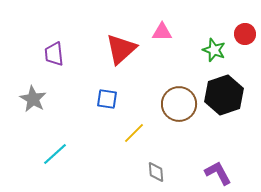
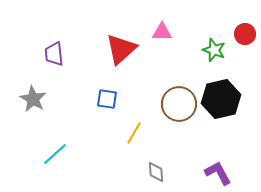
black hexagon: moved 3 px left, 4 px down; rotated 6 degrees clockwise
yellow line: rotated 15 degrees counterclockwise
